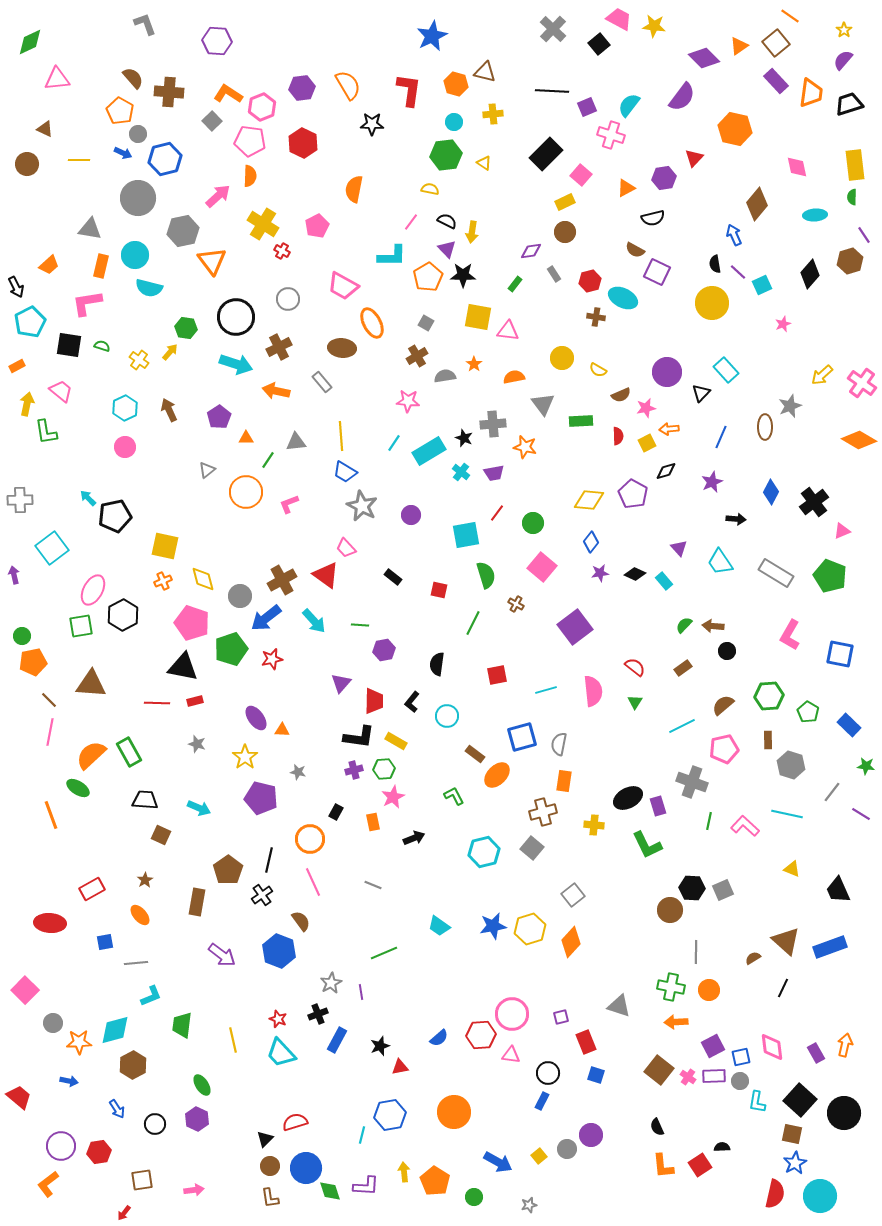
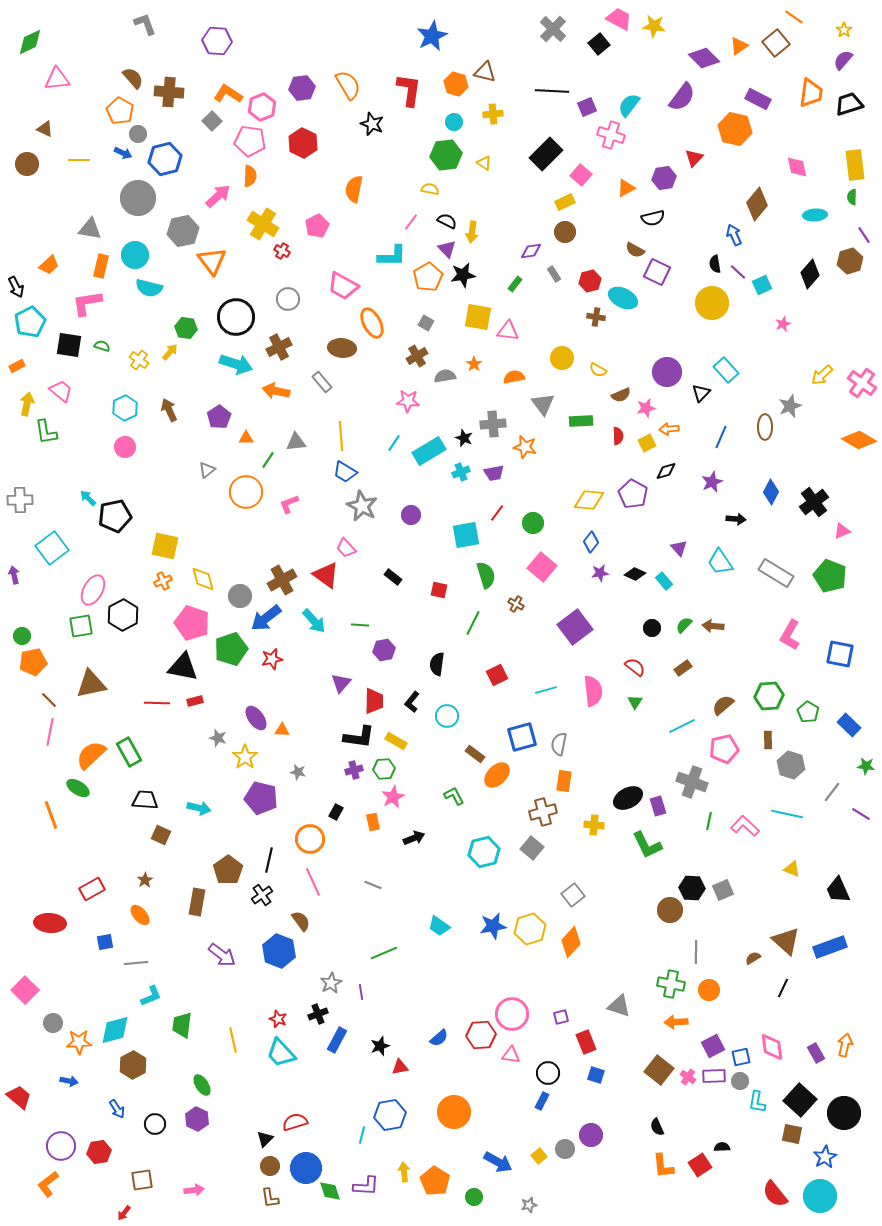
orange line at (790, 16): moved 4 px right, 1 px down
purple rectangle at (776, 81): moved 18 px left, 18 px down; rotated 20 degrees counterclockwise
black star at (372, 124): rotated 20 degrees clockwise
black star at (463, 275): rotated 10 degrees counterclockwise
cyan cross at (461, 472): rotated 30 degrees clockwise
black circle at (727, 651): moved 75 px left, 23 px up
red square at (497, 675): rotated 15 degrees counterclockwise
brown triangle at (91, 684): rotated 16 degrees counterclockwise
gray star at (197, 744): moved 21 px right, 6 px up
cyan arrow at (199, 808): rotated 10 degrees counterclockwise
green cross at (671, 987): moved 3 px up
gray circle at (567, 1149): moved 2 px left
blue star at (795, 1163): moved 30 px right, 6 px up
red semicircle at (775, 1194): rotated 128 degrees clockwise
